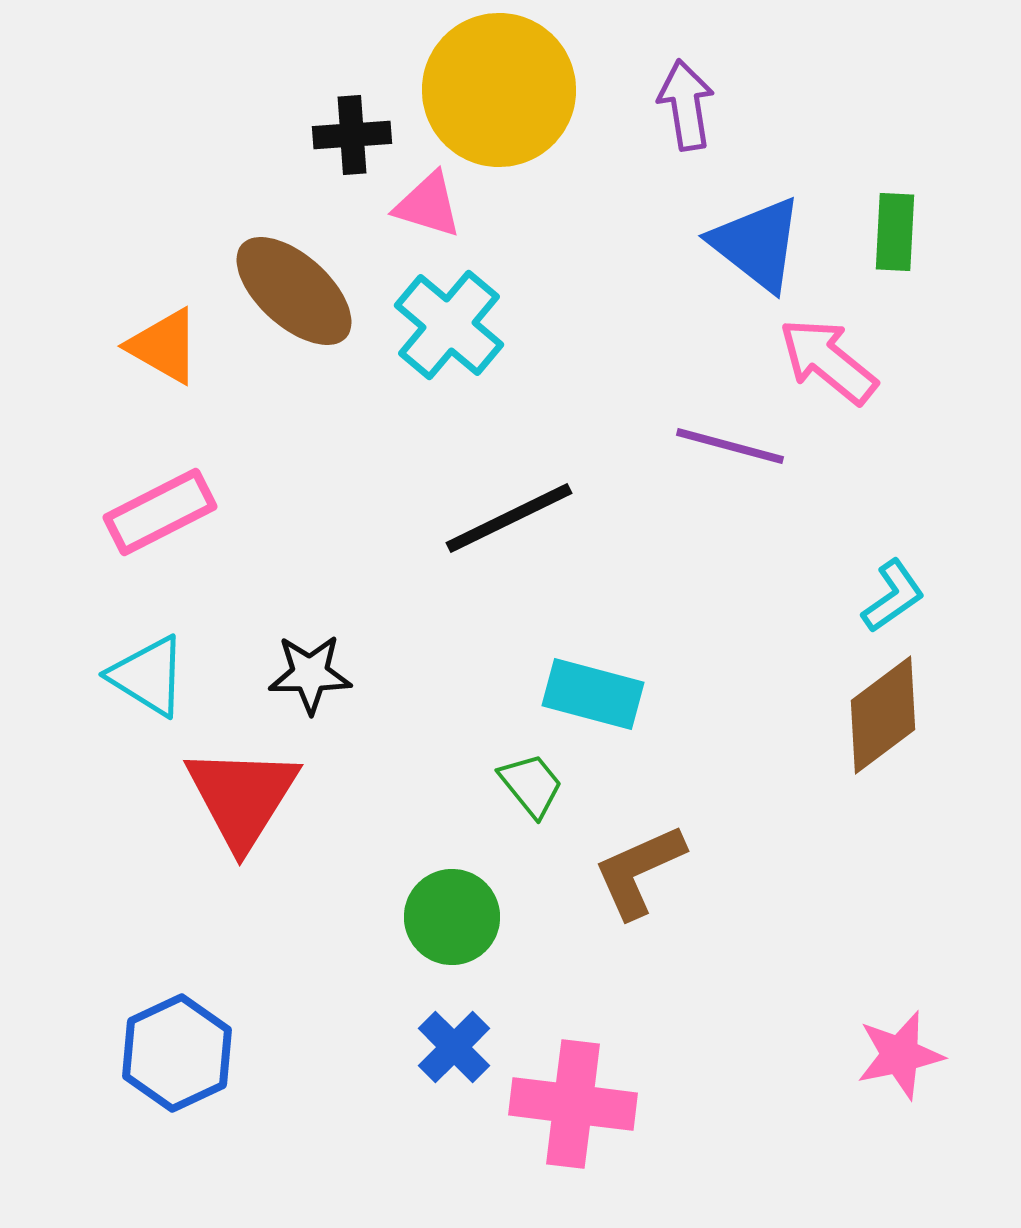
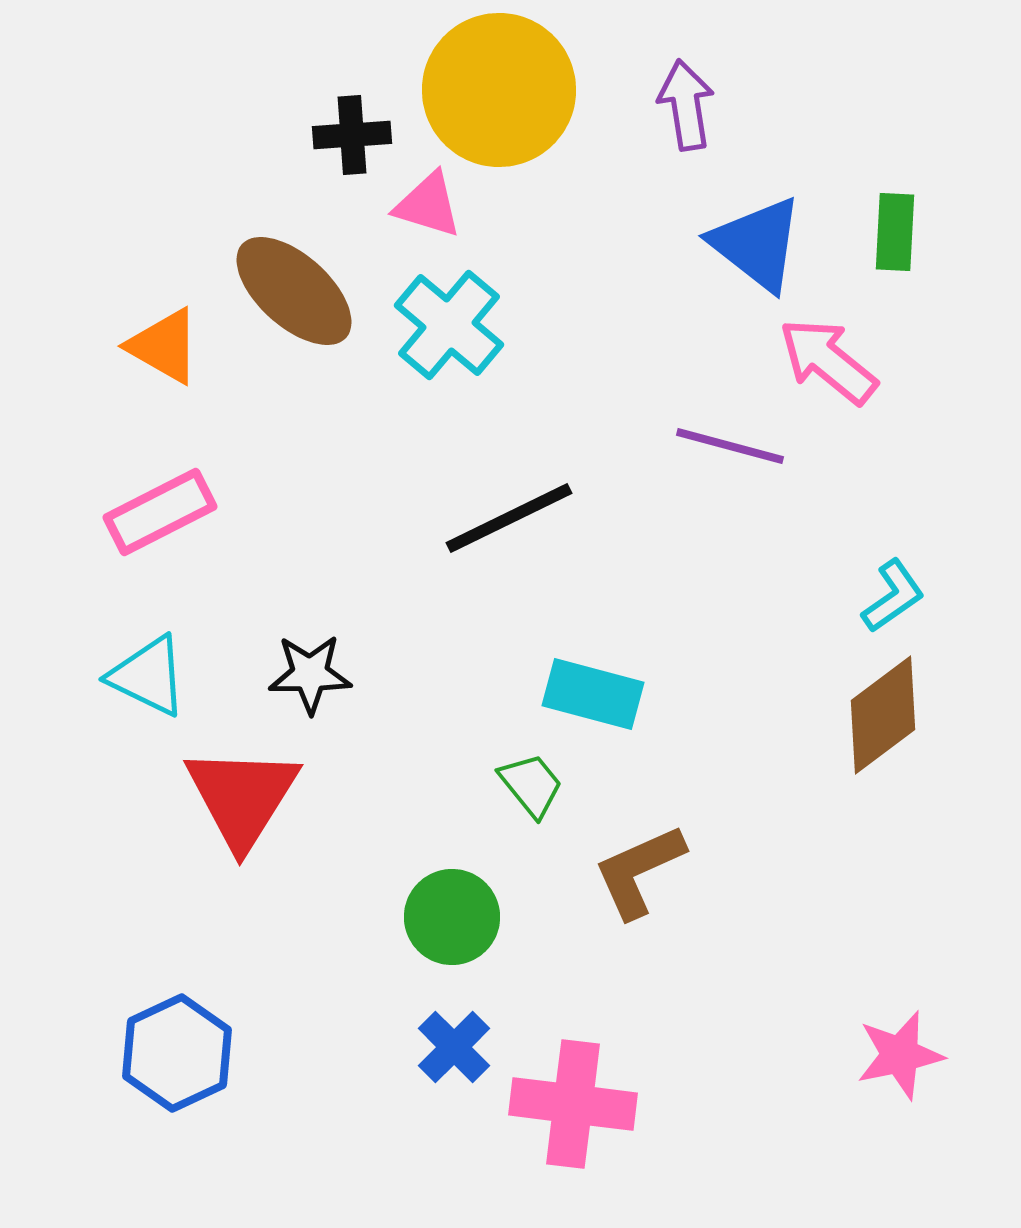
cyan triangle: rotated 6 degrees counterclockwise
